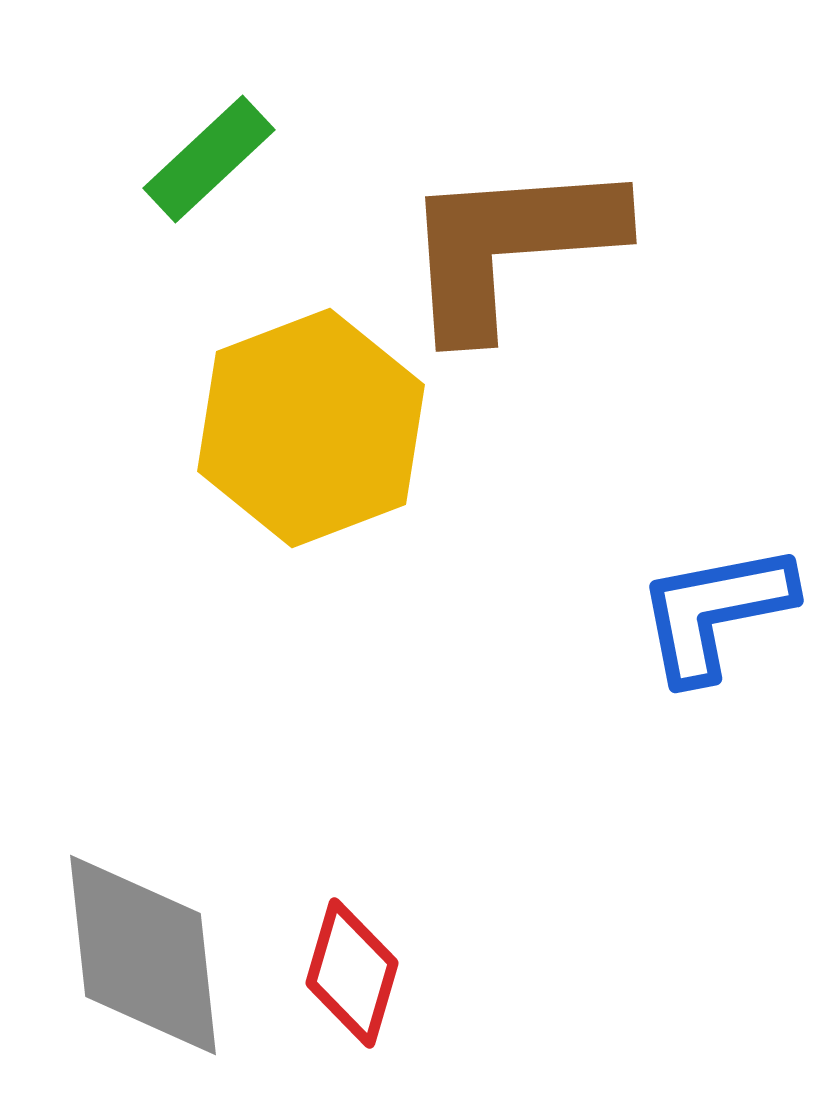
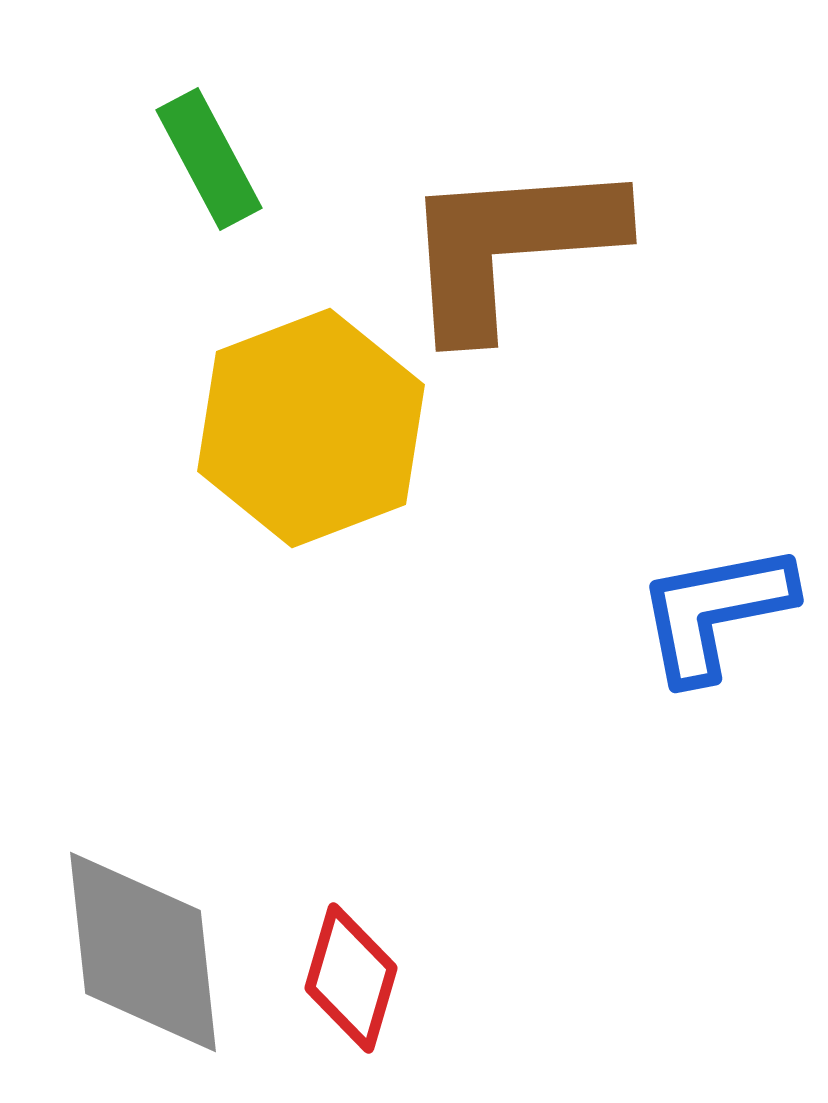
green rectangle: rotated 75 degrees counterclockwise
gray diamond: moved 3 px up
red diamond: moved 1 px left, 5 px down
